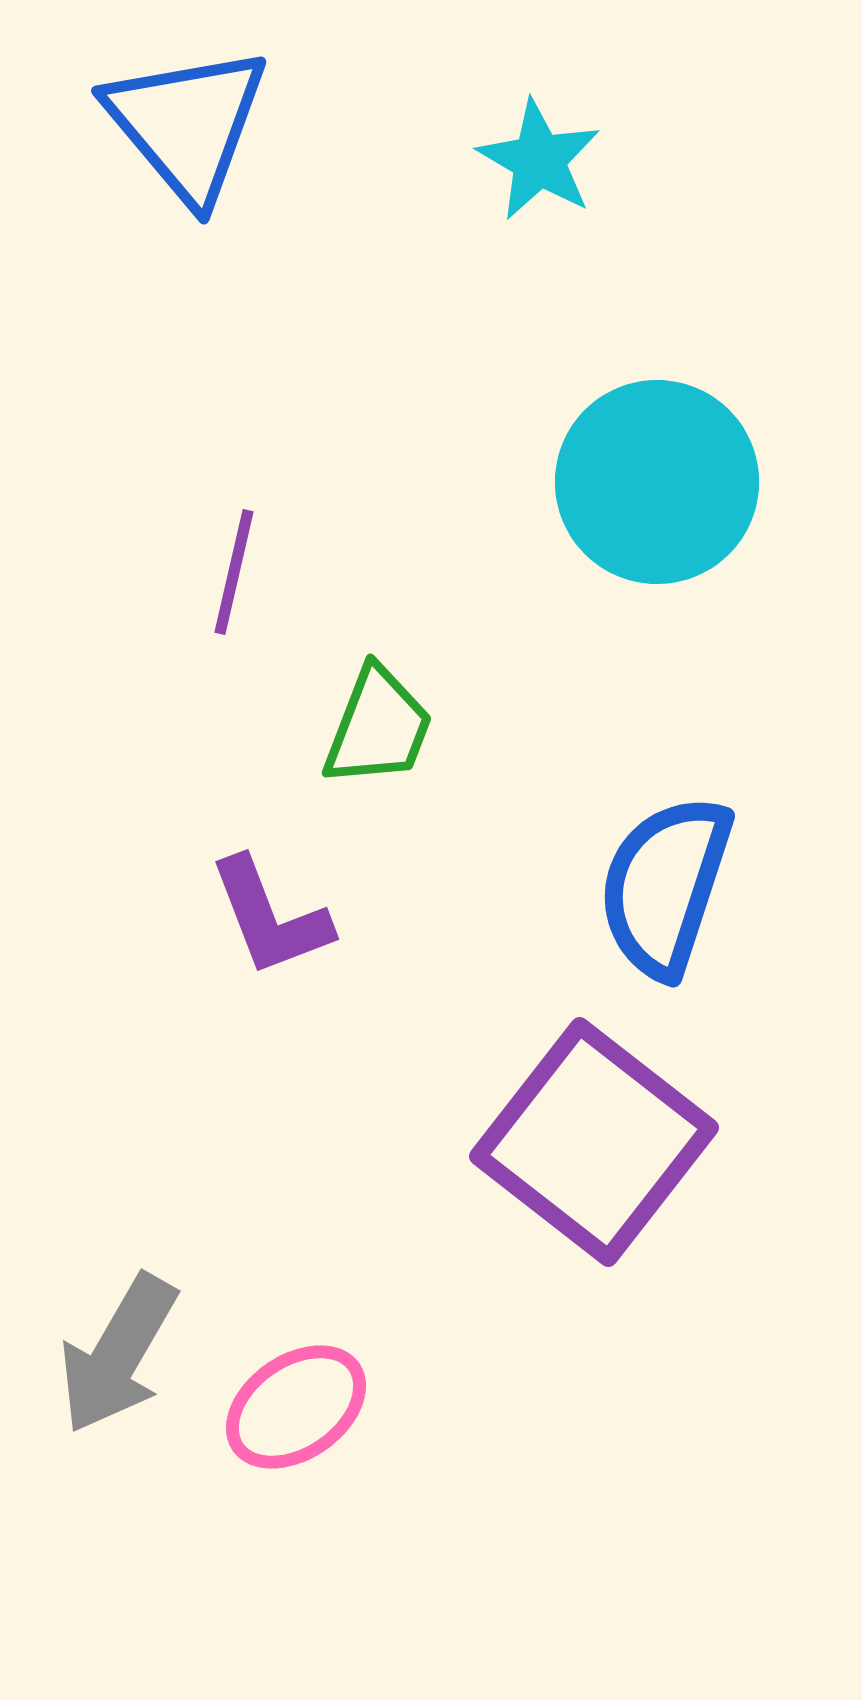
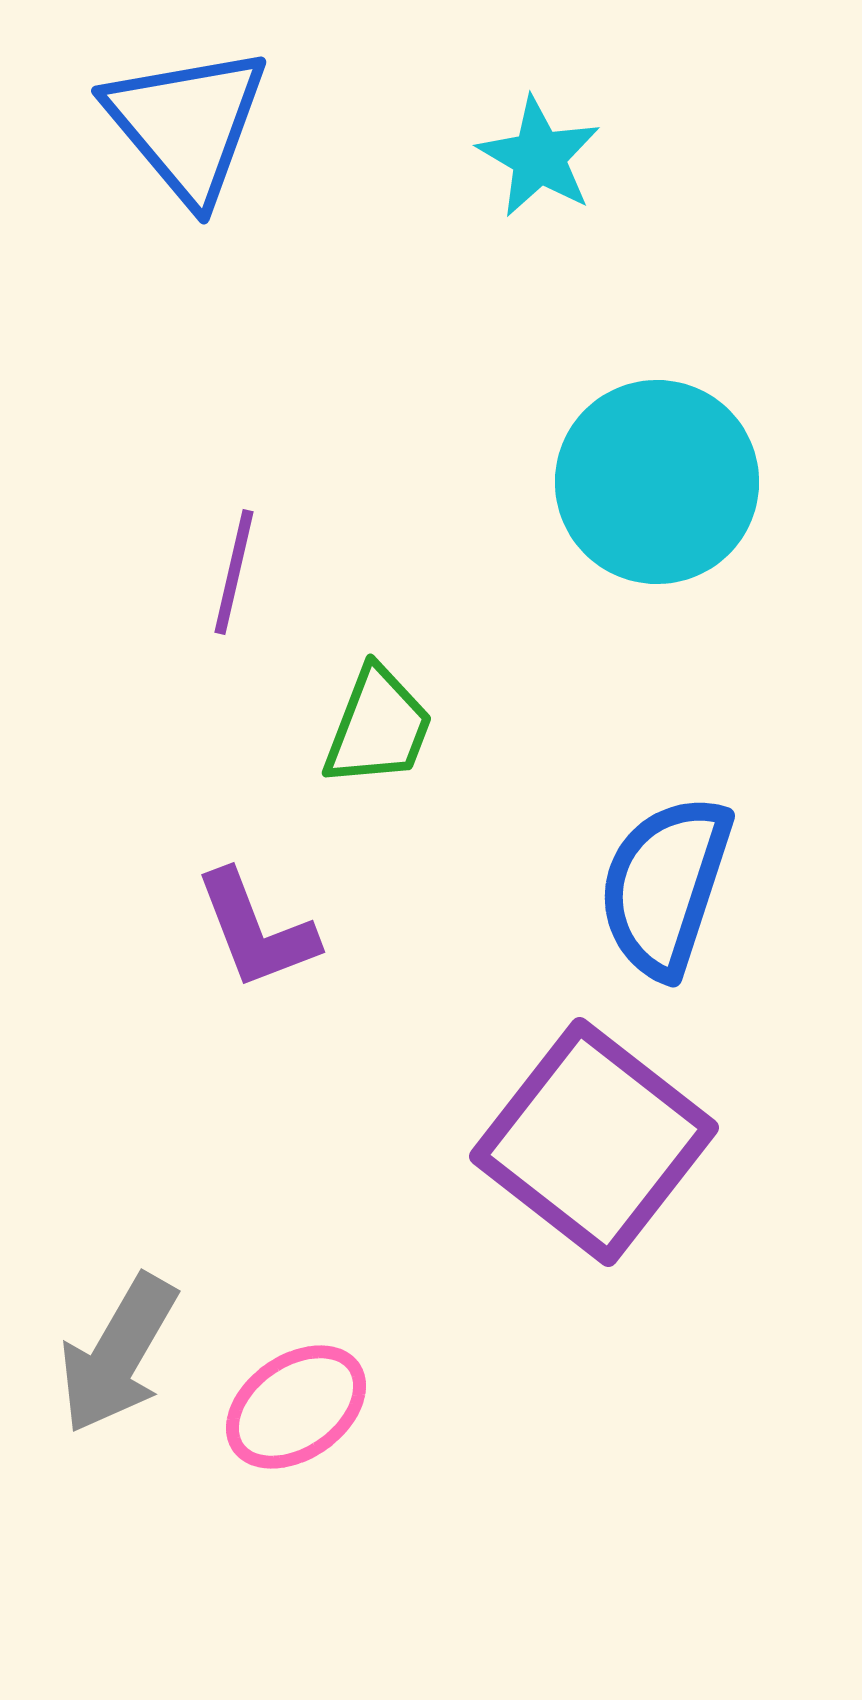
cyan star: moved 3 px up
purple L-shape: moved 14 px left, 13 px down
